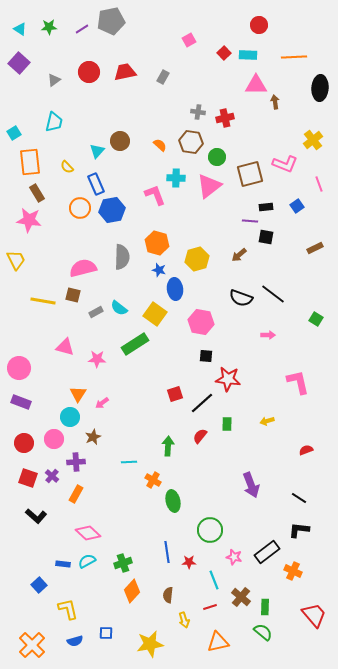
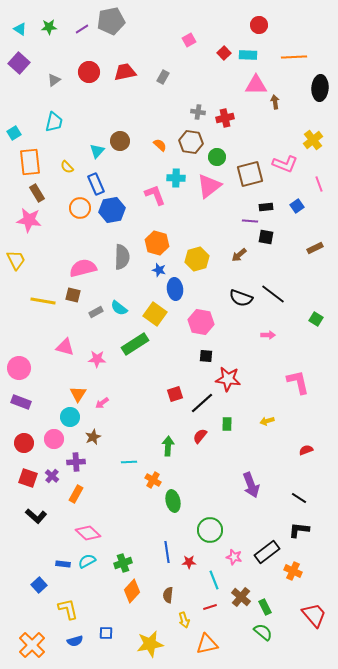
green rectangle at (265, 607): rotated 28 degrees counterclockwise
orange triangle at (218, 642): moved 11 px left, 2 px down
